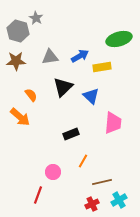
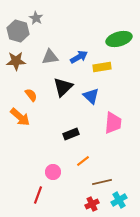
blue arrow: moved 1 px left, 1 px down
orange line: rotated 24 degrees clockwise
